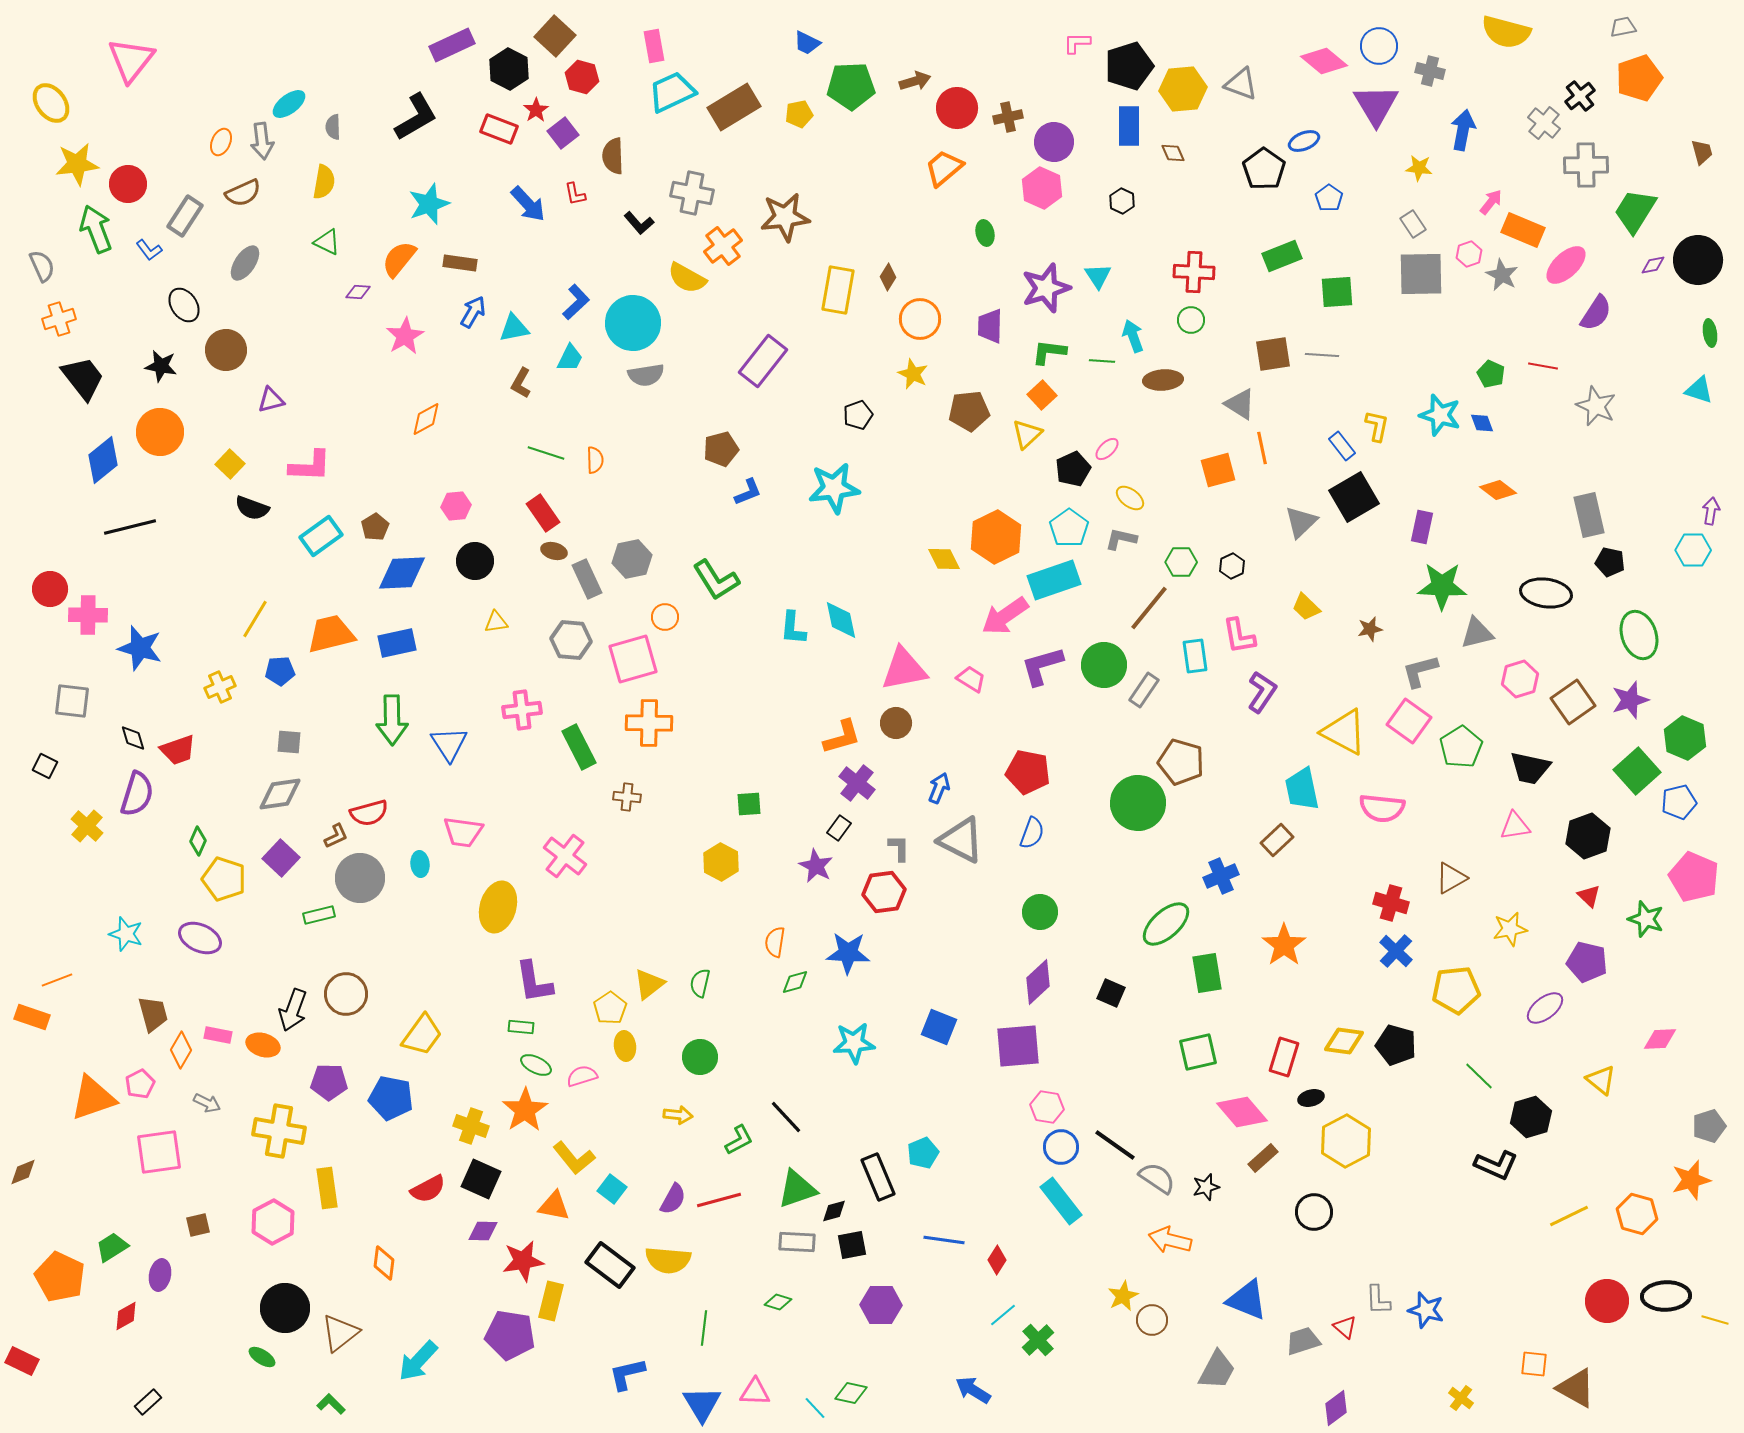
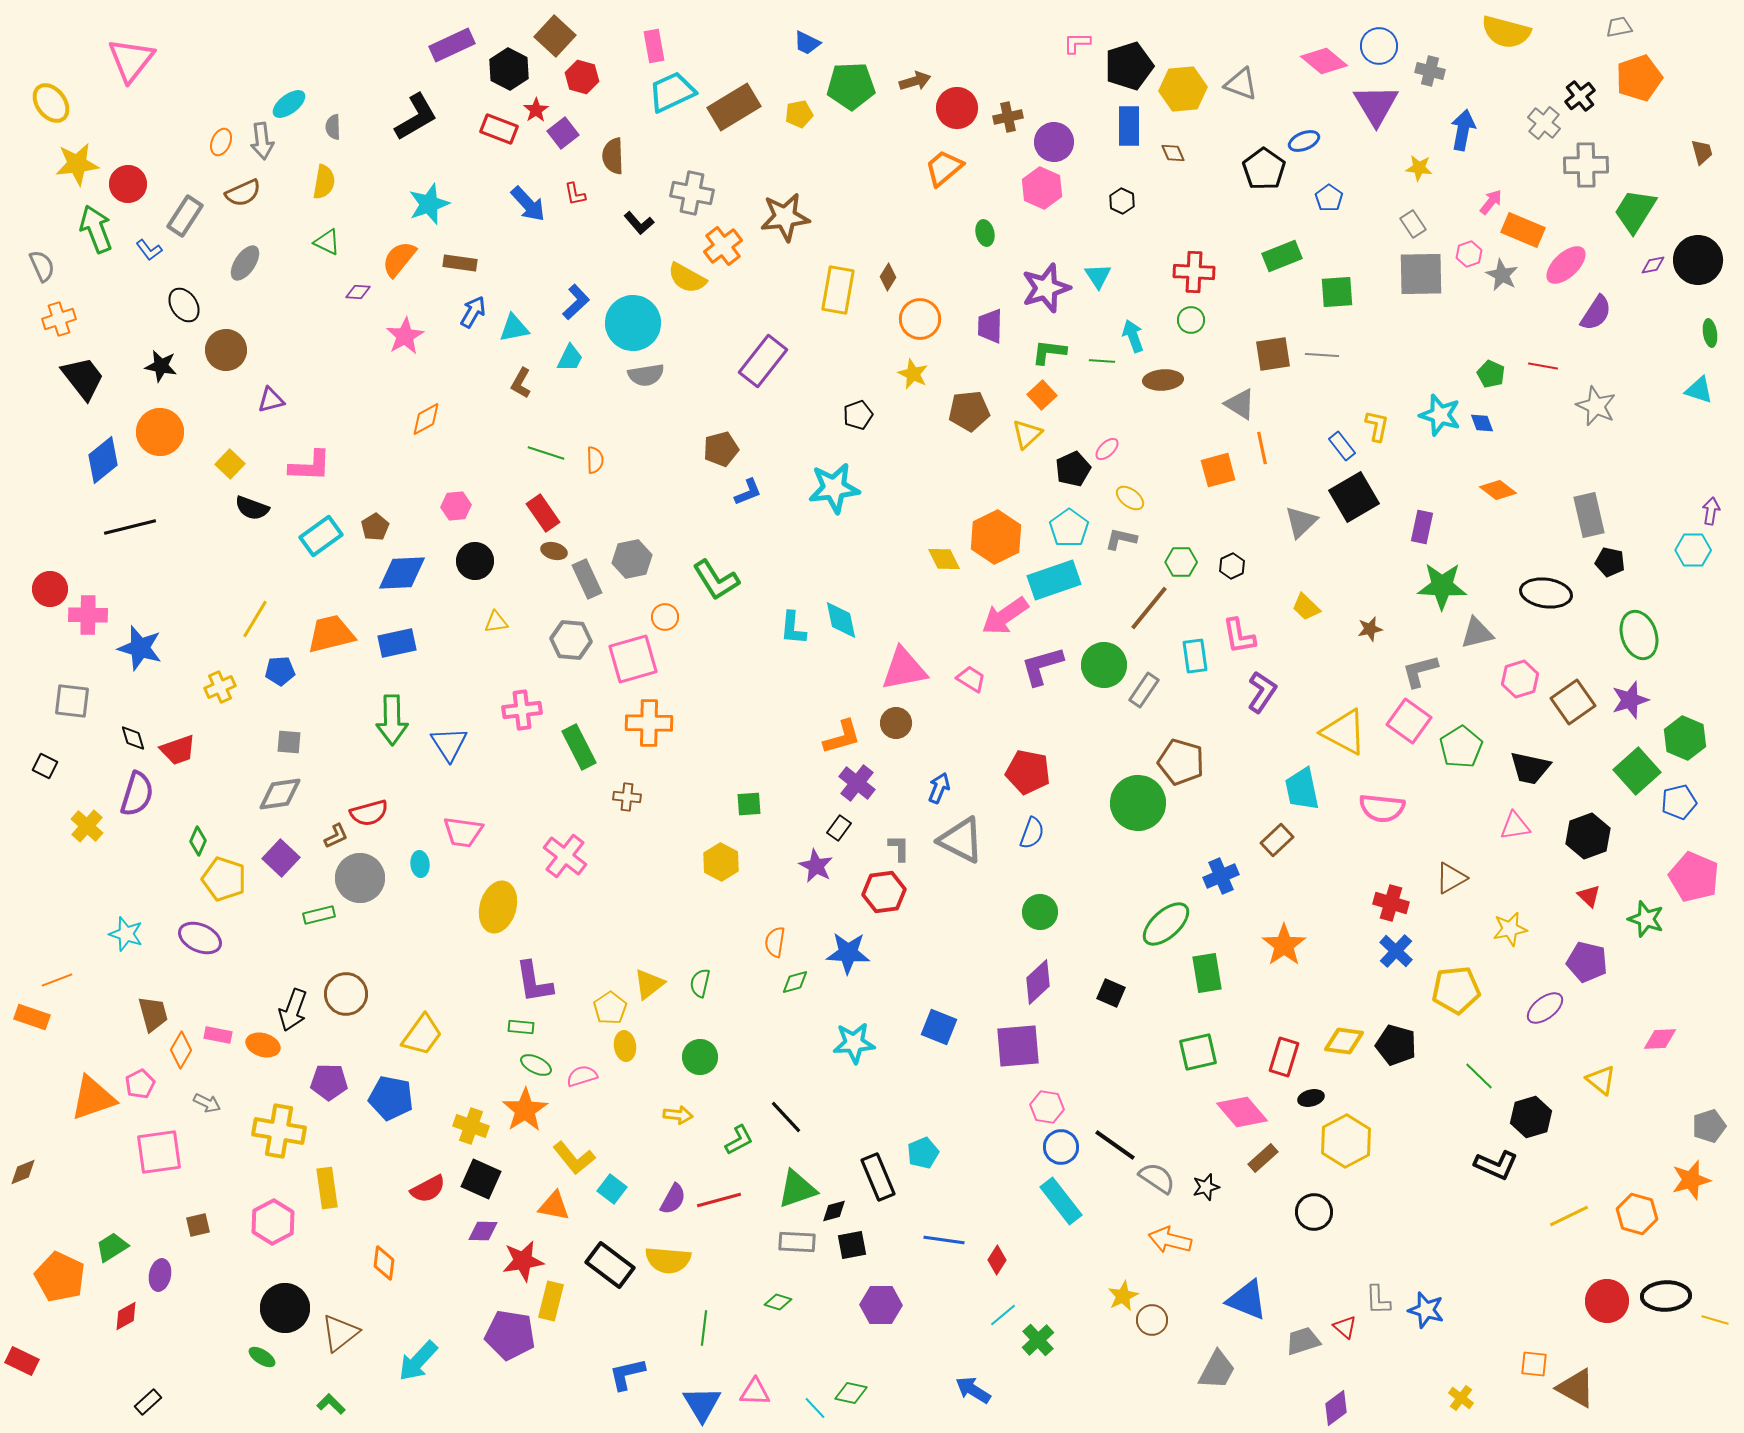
gray trapezoid at (1623, 27): moved 4 px left
